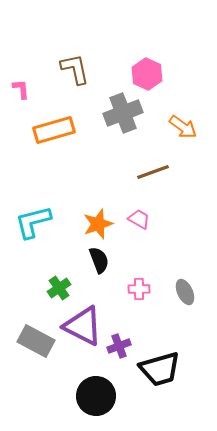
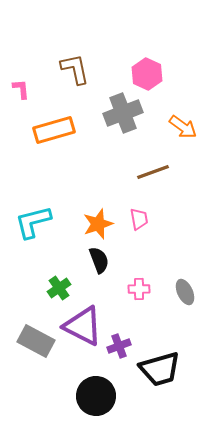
pink trapezoid: rotated 50 degrees clockwise
